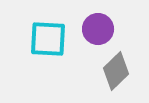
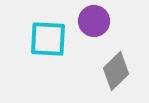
purple circle: moved 4 px left, 8 px up
